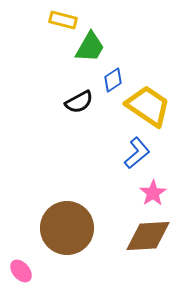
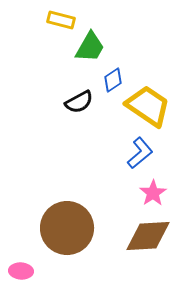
yellow rectangle: moved 2 px left
blue L-shape: moved 3 px right
pink ellipse: rotated 45 degrees counterclockwise
